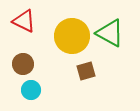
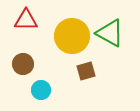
red triangle: moved 2 px right, 1 px up; rotated 25 degrees counterclockwise
cyan circle: moved 10 px right
